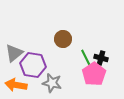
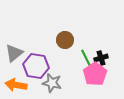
brown circle: moved 2 px right, 1 px down
black cross: rotated 32 degrees counterclockwise
purple hexagon: moved 3 px right, 1 px down
pink pentagon: moved 1 px right
